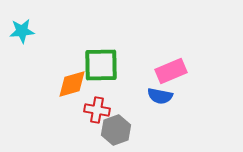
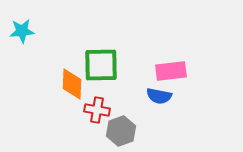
pink rectangle: rotated 16 degrees clockwise
orange diamond: rotated 72 degrees counterclockwise
blue semicircle: moved 1 px left
gray hexagon: moved 5 px right, 1 px down
